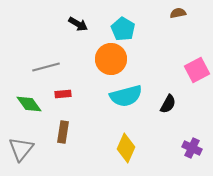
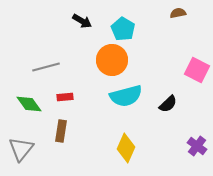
black arrow: moved 4 px right, 3 px up
orange circle: moved 1 px right, 1 px down
pink square: rotated 35 degrees counterclockwise
red rectangle: moved 2 px right, 3 px down
black semicircle: rotated 18 degrees clockwise
brown rectangle: moved 2 px left, 1 px up
purple cross: moved 5 px right, 2 px up; rotated 12 degrees clockwise
